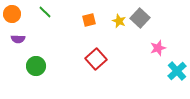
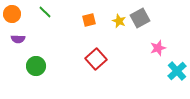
gray square: rotated 18 degrees clockwise
